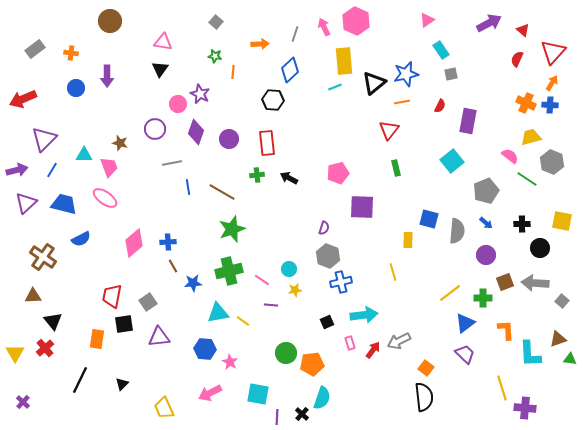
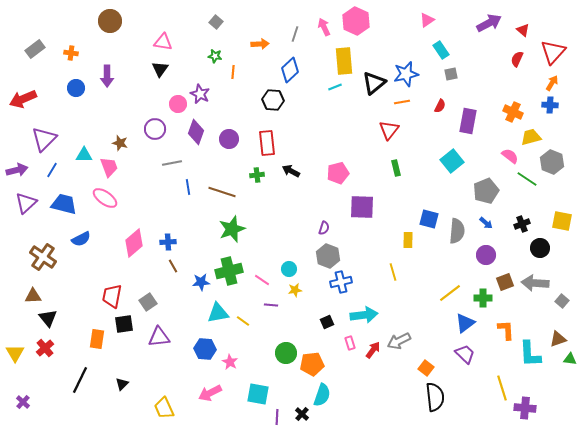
orange cross at (526, 103): moved 13 px left, 9 px down
black arrow at (289, 178): moved 2 px right, 7 px up
brown line at (222, 192): rotated 12 degrees counterclockwise
black cross at (522, 224): rotated 21 degrees counterclockwise
blue star at (193, 283): moved 8 px right, 1 px up
black triangle at (53, 321): moved 5 px left, 3 px up
black semicircle at (424, 397): moved 11 px right
cyan semicircle at (322, 398): moved 3 px up
